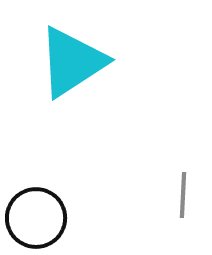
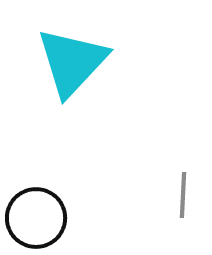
cyan triangle: rotated 14 degrees counterclockwise
